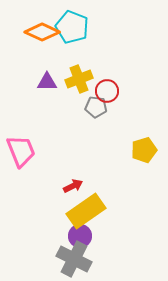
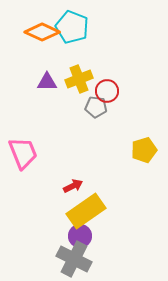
pink trapezoid: moved 2 px right, 2 px down
